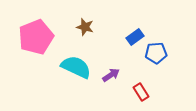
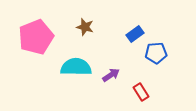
blue rectangle: moved 3 px up
cyan semicircle: rotated 24 degrees counterclockwise
